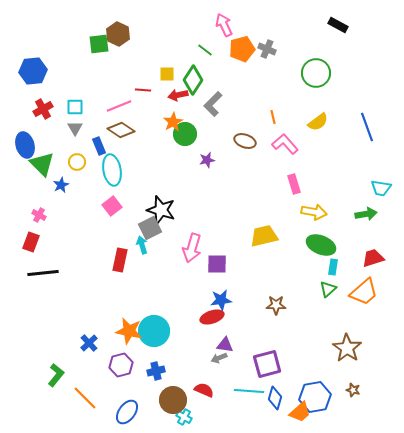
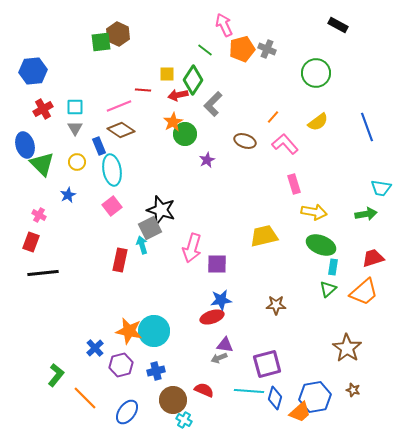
green square at (99, 44): moved 2 px right, 2 px up
orange line at (273, 117): rotated 56 degrees clockwise
purple star at (207, 160): rotated 14 degrees counterclockwise
blue star at (61, 185): moved 7 px right, 10 px down
blue cross at (89, 343): moved 6 px right, 5 px down
cyan cross at (184, 417): moved 3 px down
